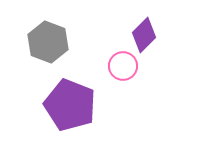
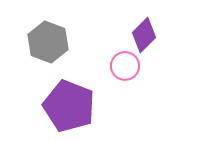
pink circle: moved 2 px right
purple pentagon: moved 1 px left, 1 px down
